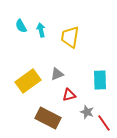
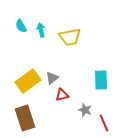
yellow trapezoid: rotated 110 degrees counterclockwise
gray triangle: moved 5 px left, 4 px down; rotated 16 degrees counterclockwise
cyan rectangle: moved 1 px right
red triangle: moved 7 px left
gray star: moved 2 px left, 2 px up
brown rectangle: moved 23 px left; rotated 45 degrees clockwise
red line: rotated 12 degrees clockwise
